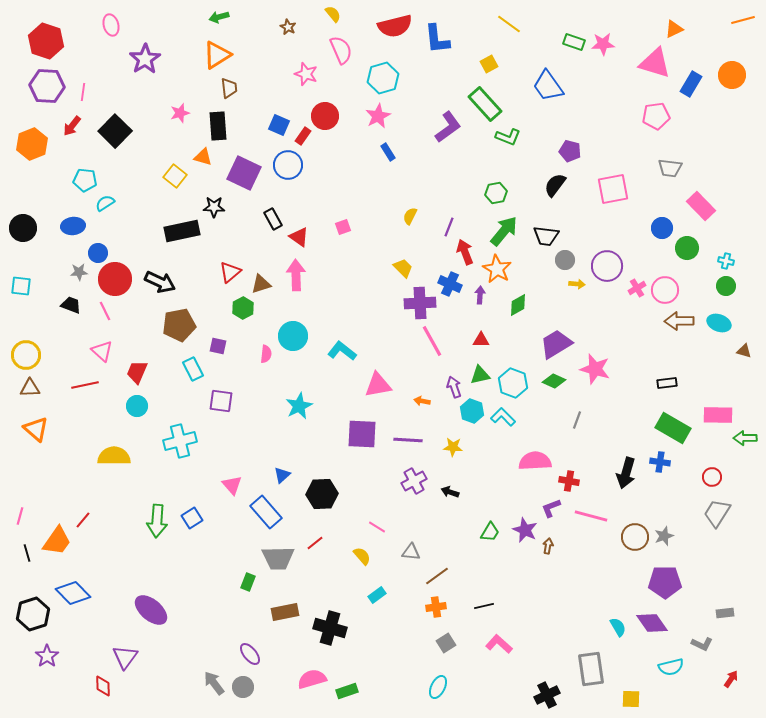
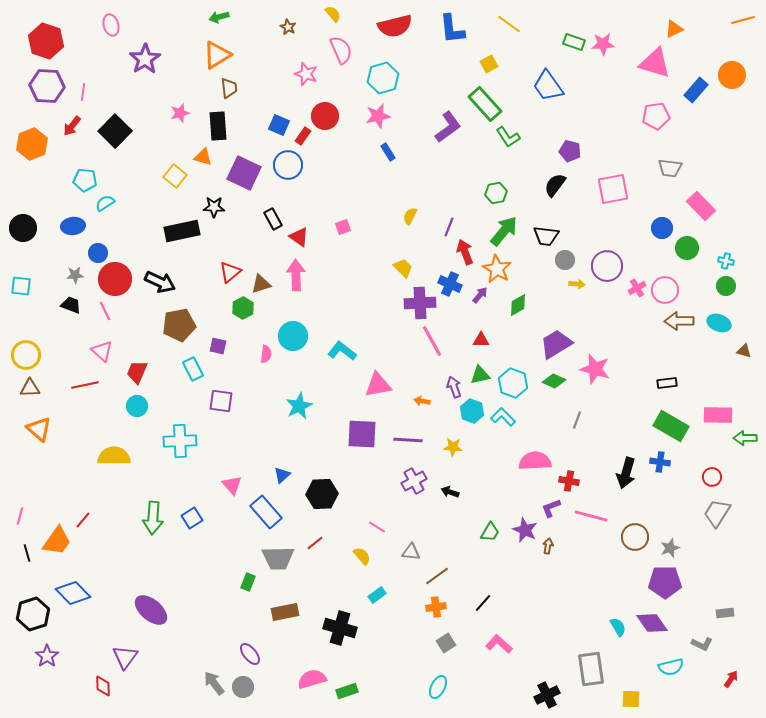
blue L-shape at (437, 39): moved 15 px right, 10 px up
blue rectangle at (691, 84): moved 5 px right, 6 px down; rotated 10 degrees clockwise
pink star at (378, 116): rotated 15 degrees clockwise
green L-shape at (508, 137): rotated 35 degrees clockwise
gray star at (79, 272): moved 4 px left, 3 px down
purple arrow at (480, 295): rotated 36 degrees clockwise
green rectangle at (673, 428): moved 2 px left, 2 px up
orange triangle at (36, 429): moved 3 px right
cyan cross at (180, 441): rotated 12 degrees clockwise
green arrow at (157, 521): moved 4 px left, 3 px up
gray star at (664, 536): moved 6 px right, 12 px down
black line at (484, 606): moved 1 px left, 3 px up; rotated 36 degrees counterclockwise
black cross at (330, 628): moved 10 px right
